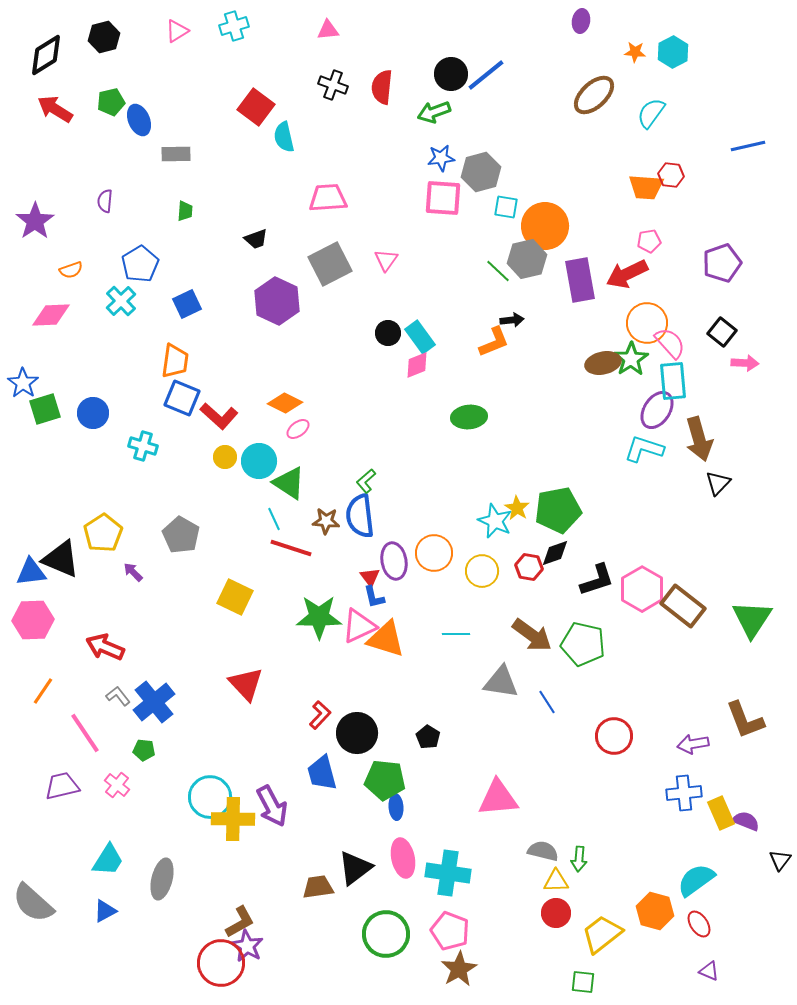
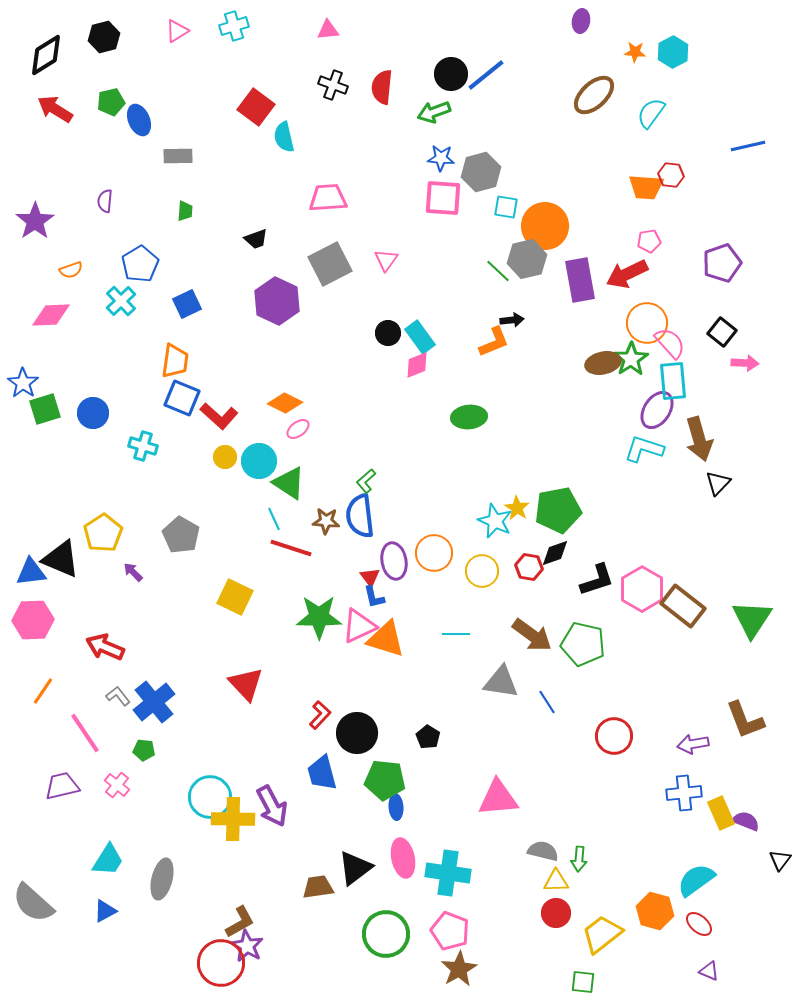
gray rectangle at (176, 154): moved 2 px right, 2 px down
blue star at (441, 158): rotated 12 degrees clockwise
red ellipse at (699, 924): rotated 16 degrees counterclockwise
